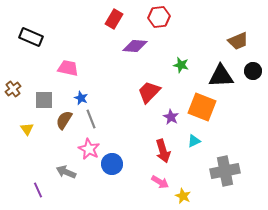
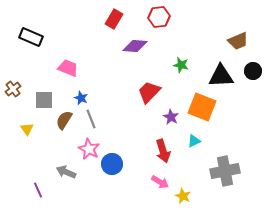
pink trapezoid: rotated 10 degrees clockwise
